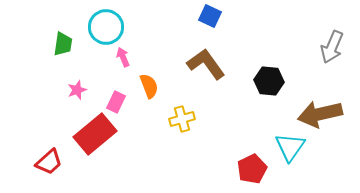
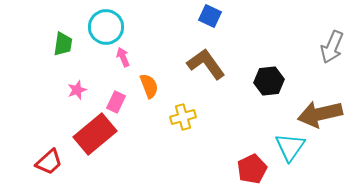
black hexagon: rotated 12 degrees counterclockwise
yellow cross: moved 1 px right, 2 px up
